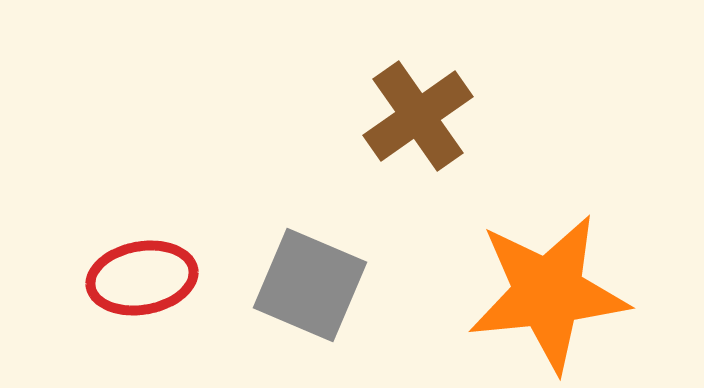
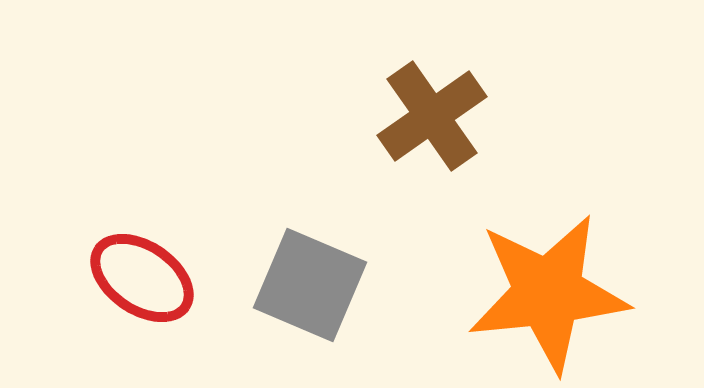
brown cross: moved 14 px right
red ellipse: rotated 44 degrees clockwise
